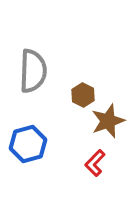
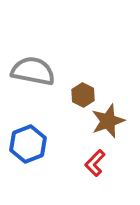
gray semicircle: rotated 81 degrees counterclockwise
blue hexagon: rotated 6 degrees counterclockwise
